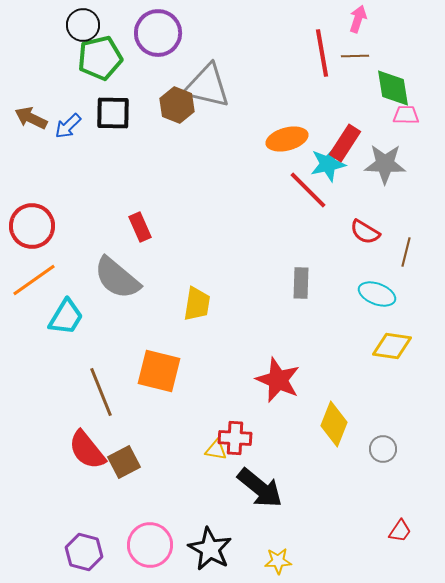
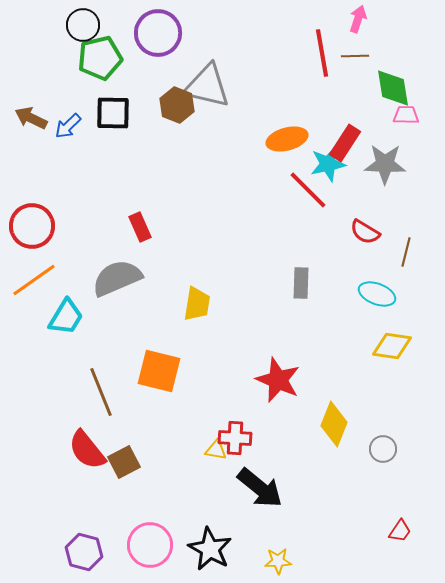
gray semicircle at (117, 278): rotated 117 degrees clockwise
